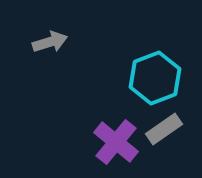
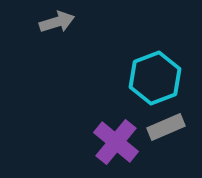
gray arrow: moved 7 px right, 20 px up
gray rectangle: moved 2 px right, 2 px up; rotated 12 degrees clockwise
